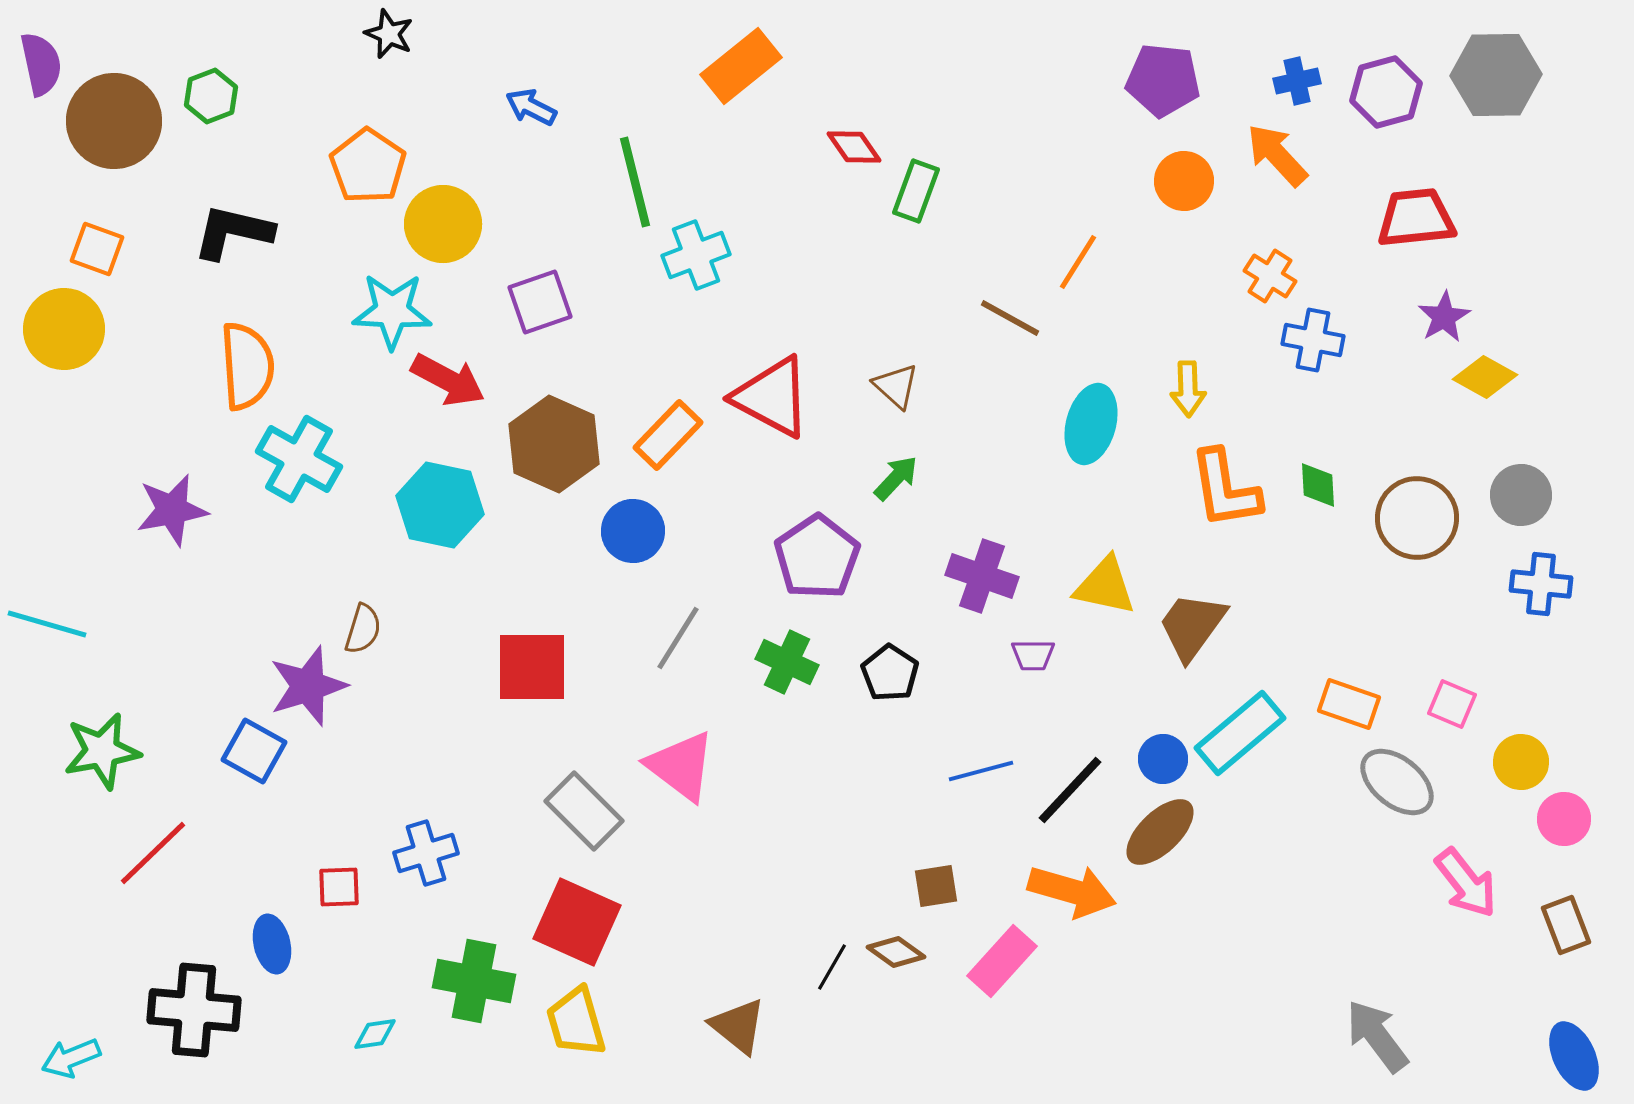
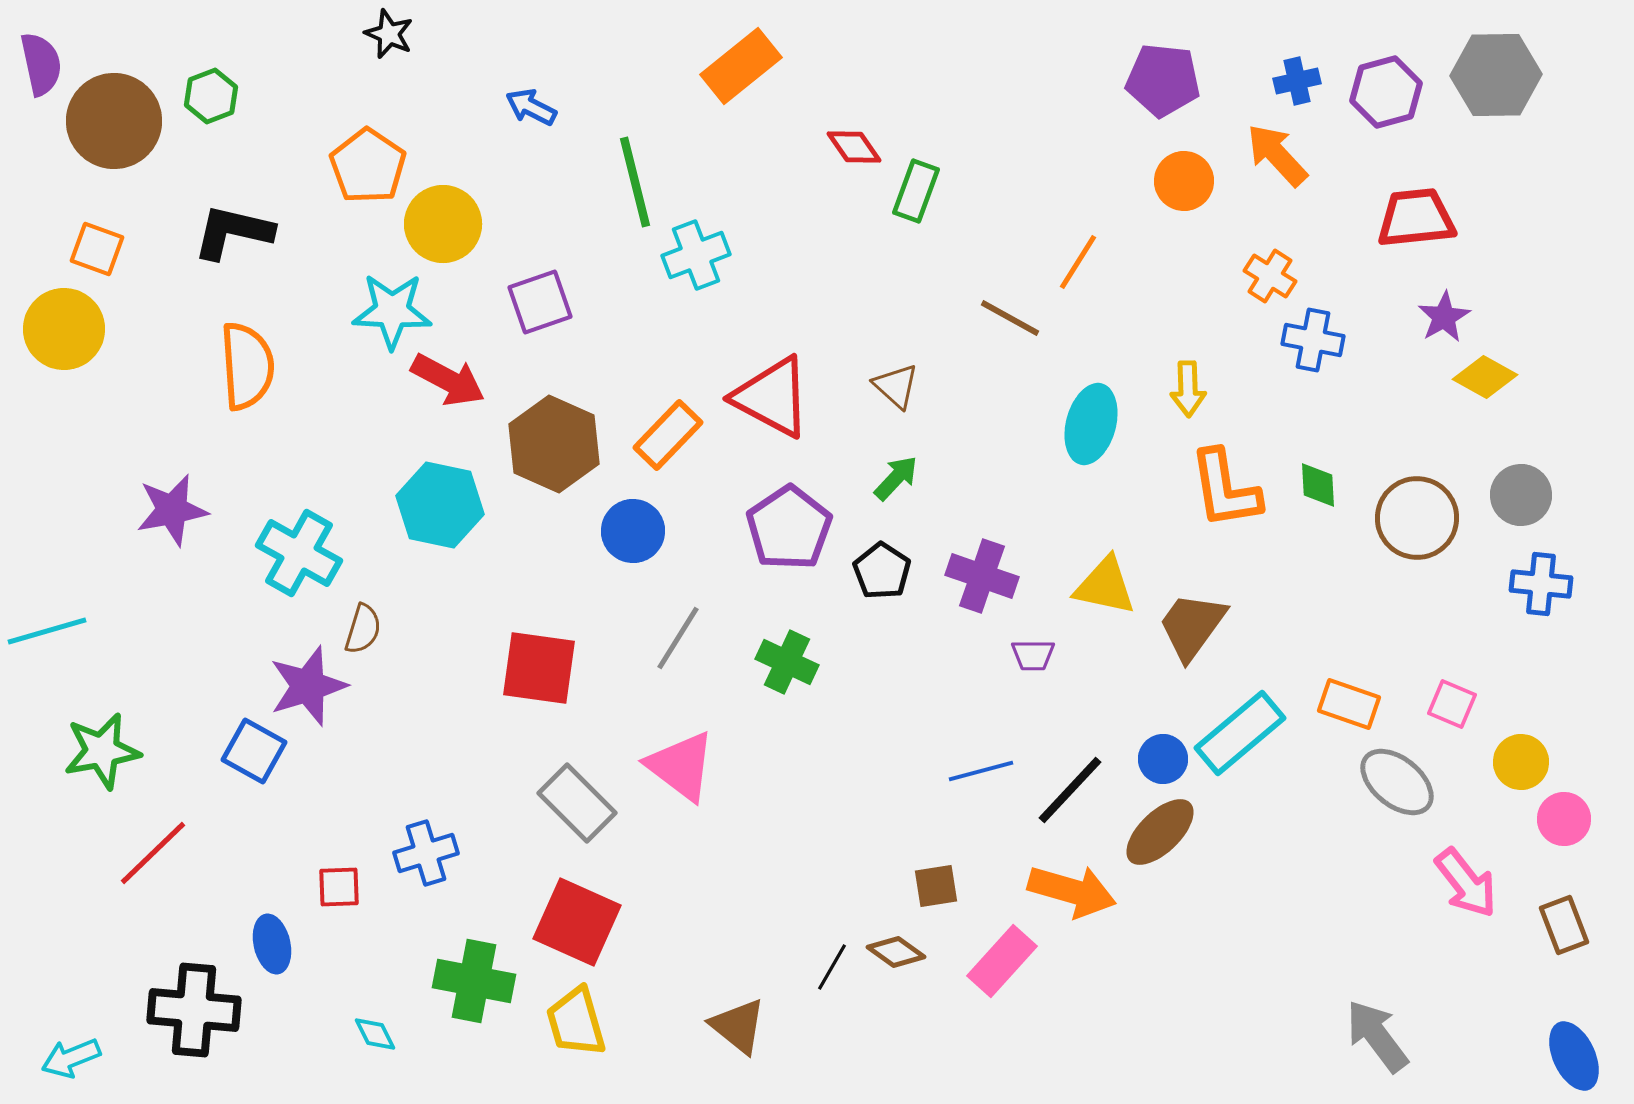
cyan cross at (299, 459): moved 94 px down
purple pentagon at (817, 557): moved 28 px left, 29 px up
cyan line at (47, 624): moved 7 px down; rotated 32 degrees counterclockwise
red square at (532, 667): moved 7 px right, 1 px down; rotated 8 degrees clockwise
black pentagon at (890, 673): moved 8 px left, 102 px up
gray rectangle at (584, 811): moved 7 px left, 8 px up
brown rectangle at (1566, 925): moved 2 px left
cyan diamond at (375, 1034): rotated 72 degrees clockwise
